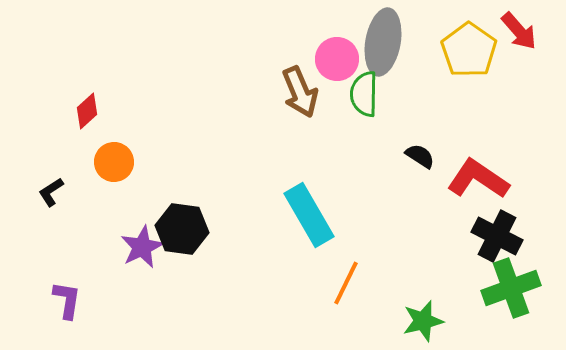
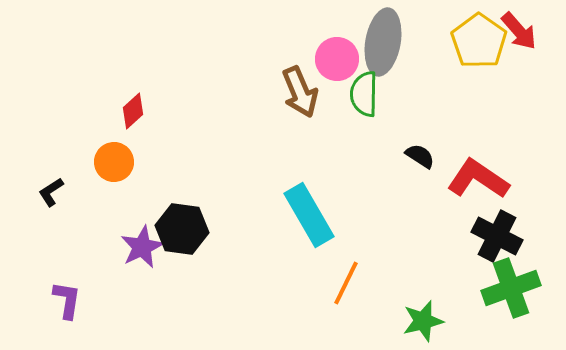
yellow pentagon: moved 10 px right, 9 px up
red diamond: moved 46 px right
